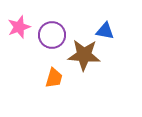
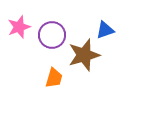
blue triangle: moved 1 px up; rotated 30 degrees counterclockwise
brown star: rotated 20 degrees counterclockwise
